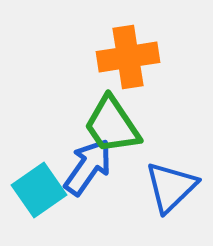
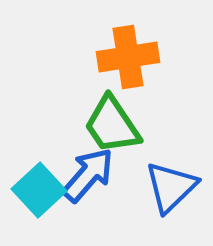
blue arrow: moved 8 px down; rotated 6 degrees clockwise
cyan square: rotated 8 degrees counterclockwise
